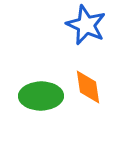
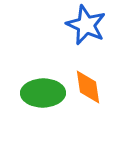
green ellipse: moved 2 px right, 3 px up
